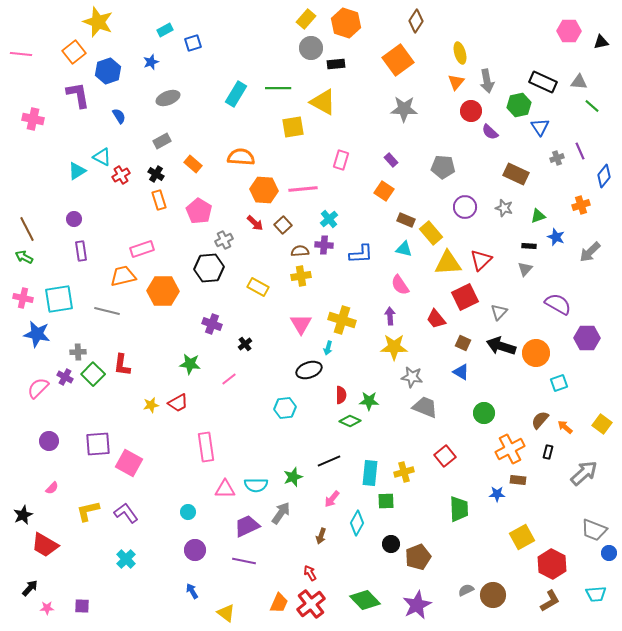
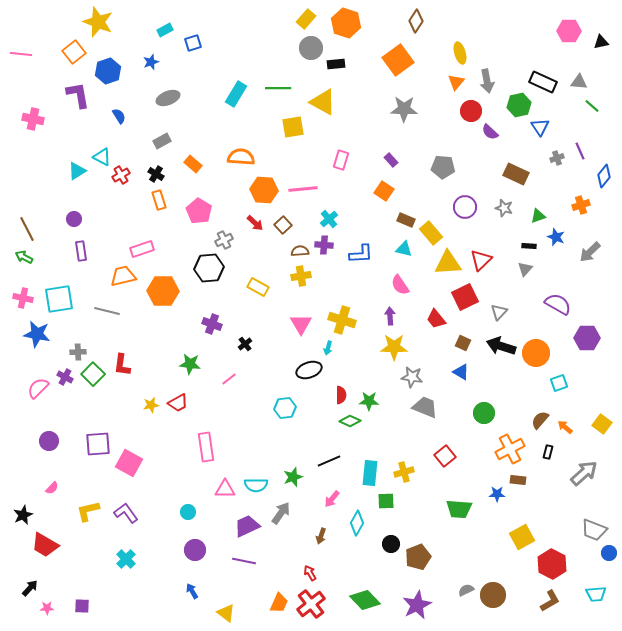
green trapezoid at (459, 509): rotated 96 degrees clockwise
